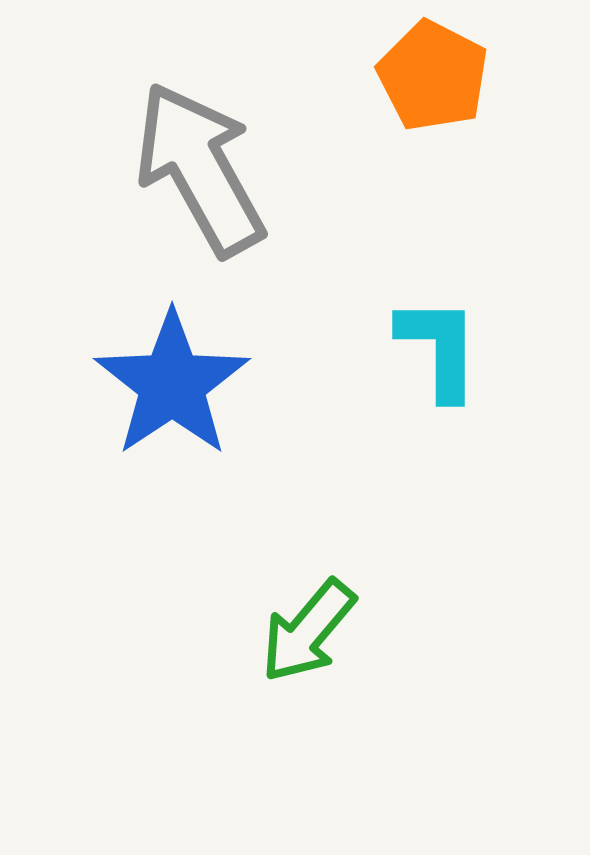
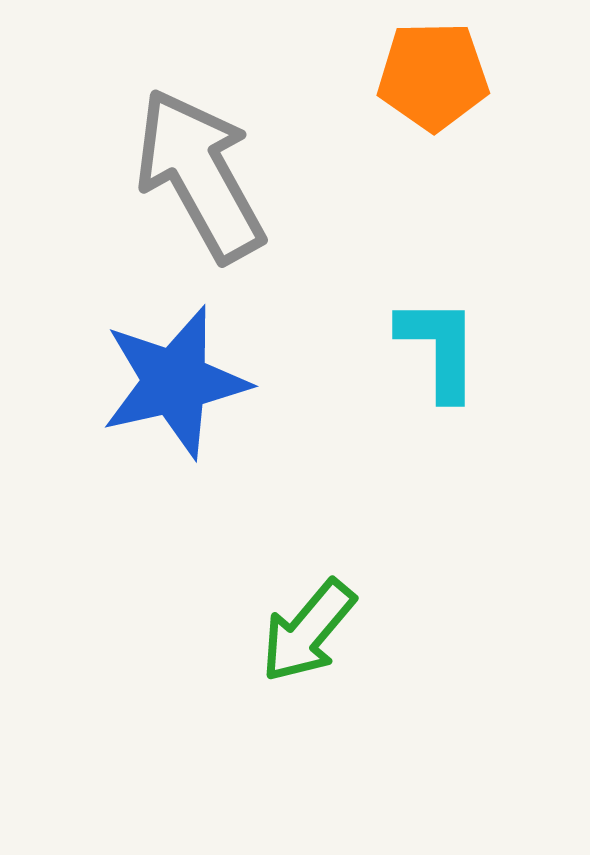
orange pentagon: rotated 28 degrees counterclockwise
gray arrow: moved 6 px down
blue star: moved 3 px right, 2 px up; rotated 21 degrees clockwise
